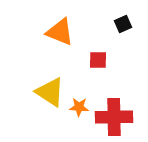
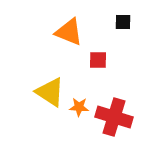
black square: moved 2 px up; rotated 24 degrees clockwise
orange triangle: moved 9 px right
red cross: rotated 18 degrees clockwise
